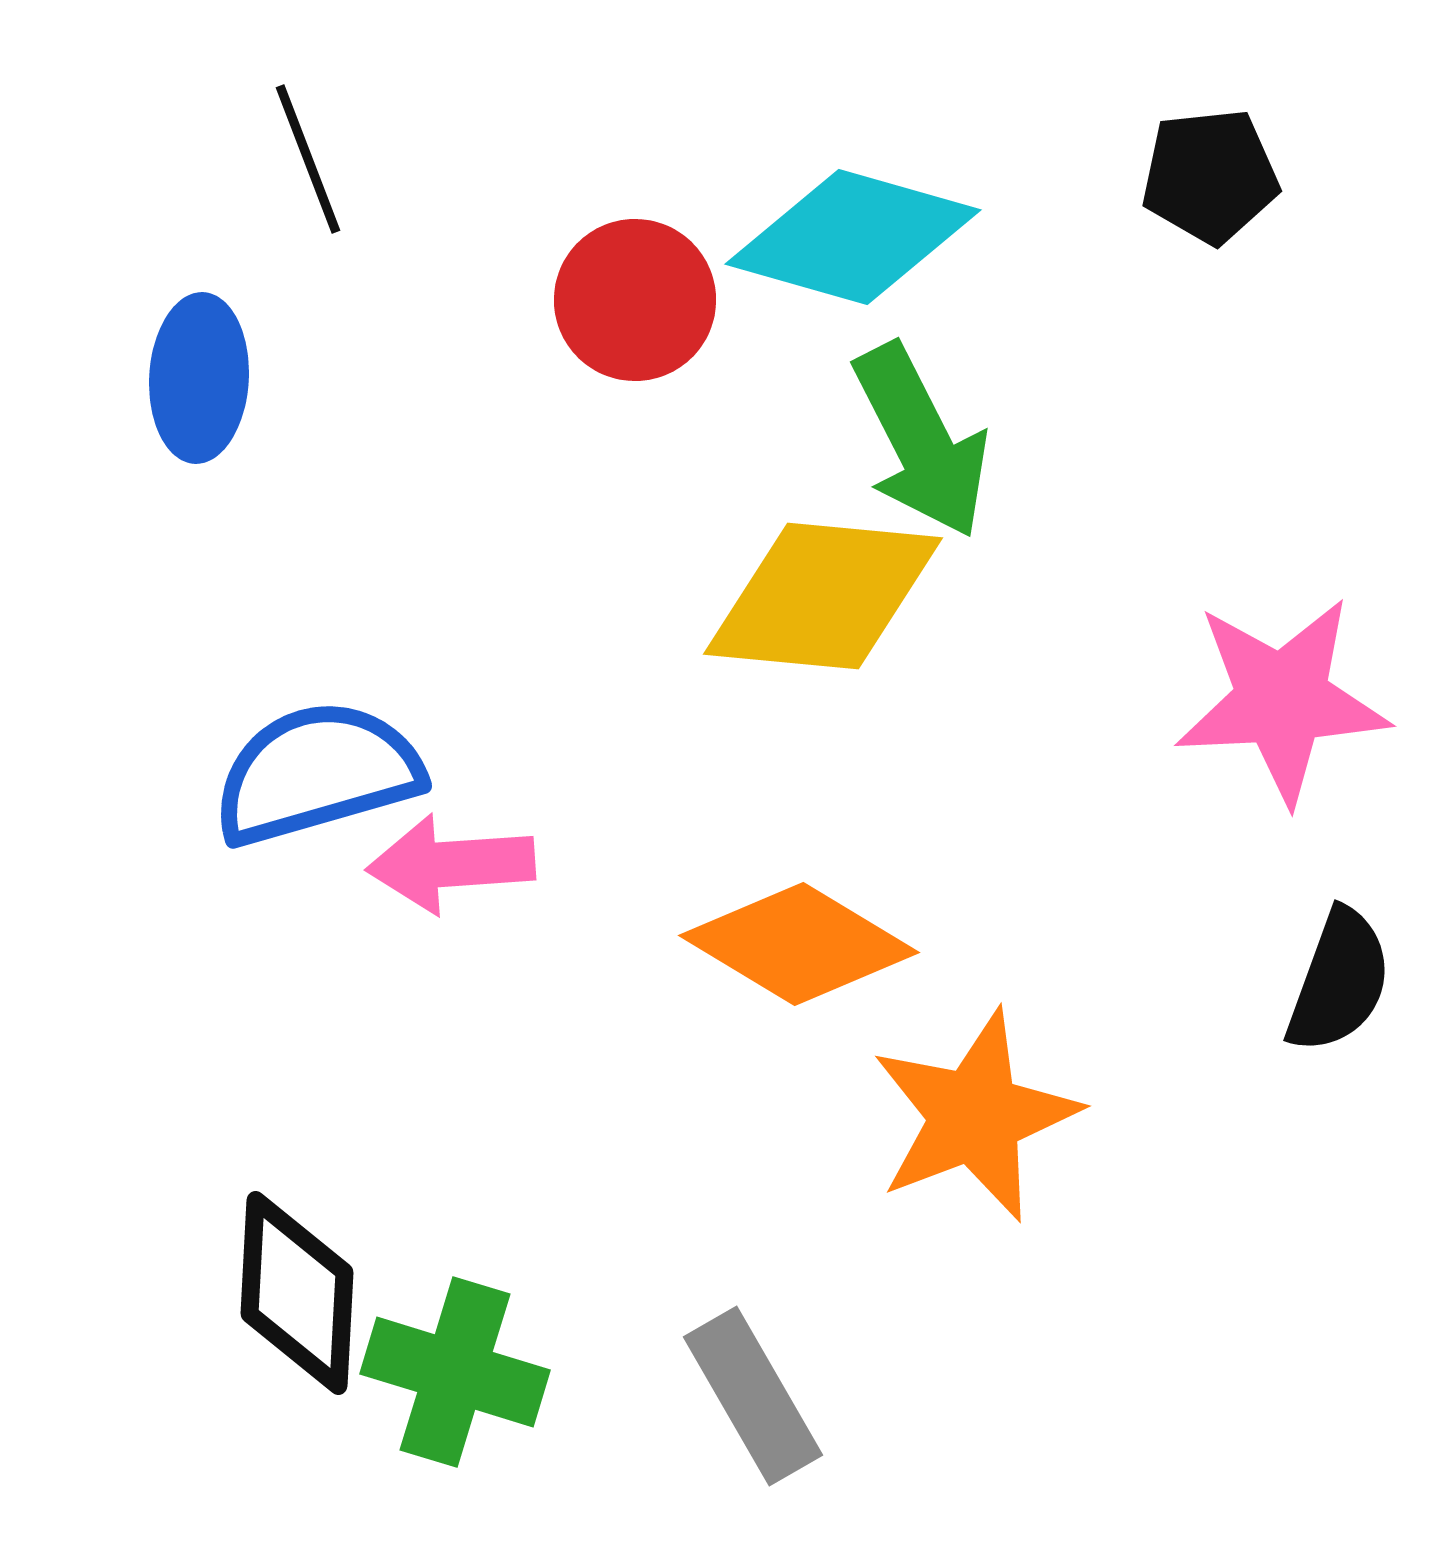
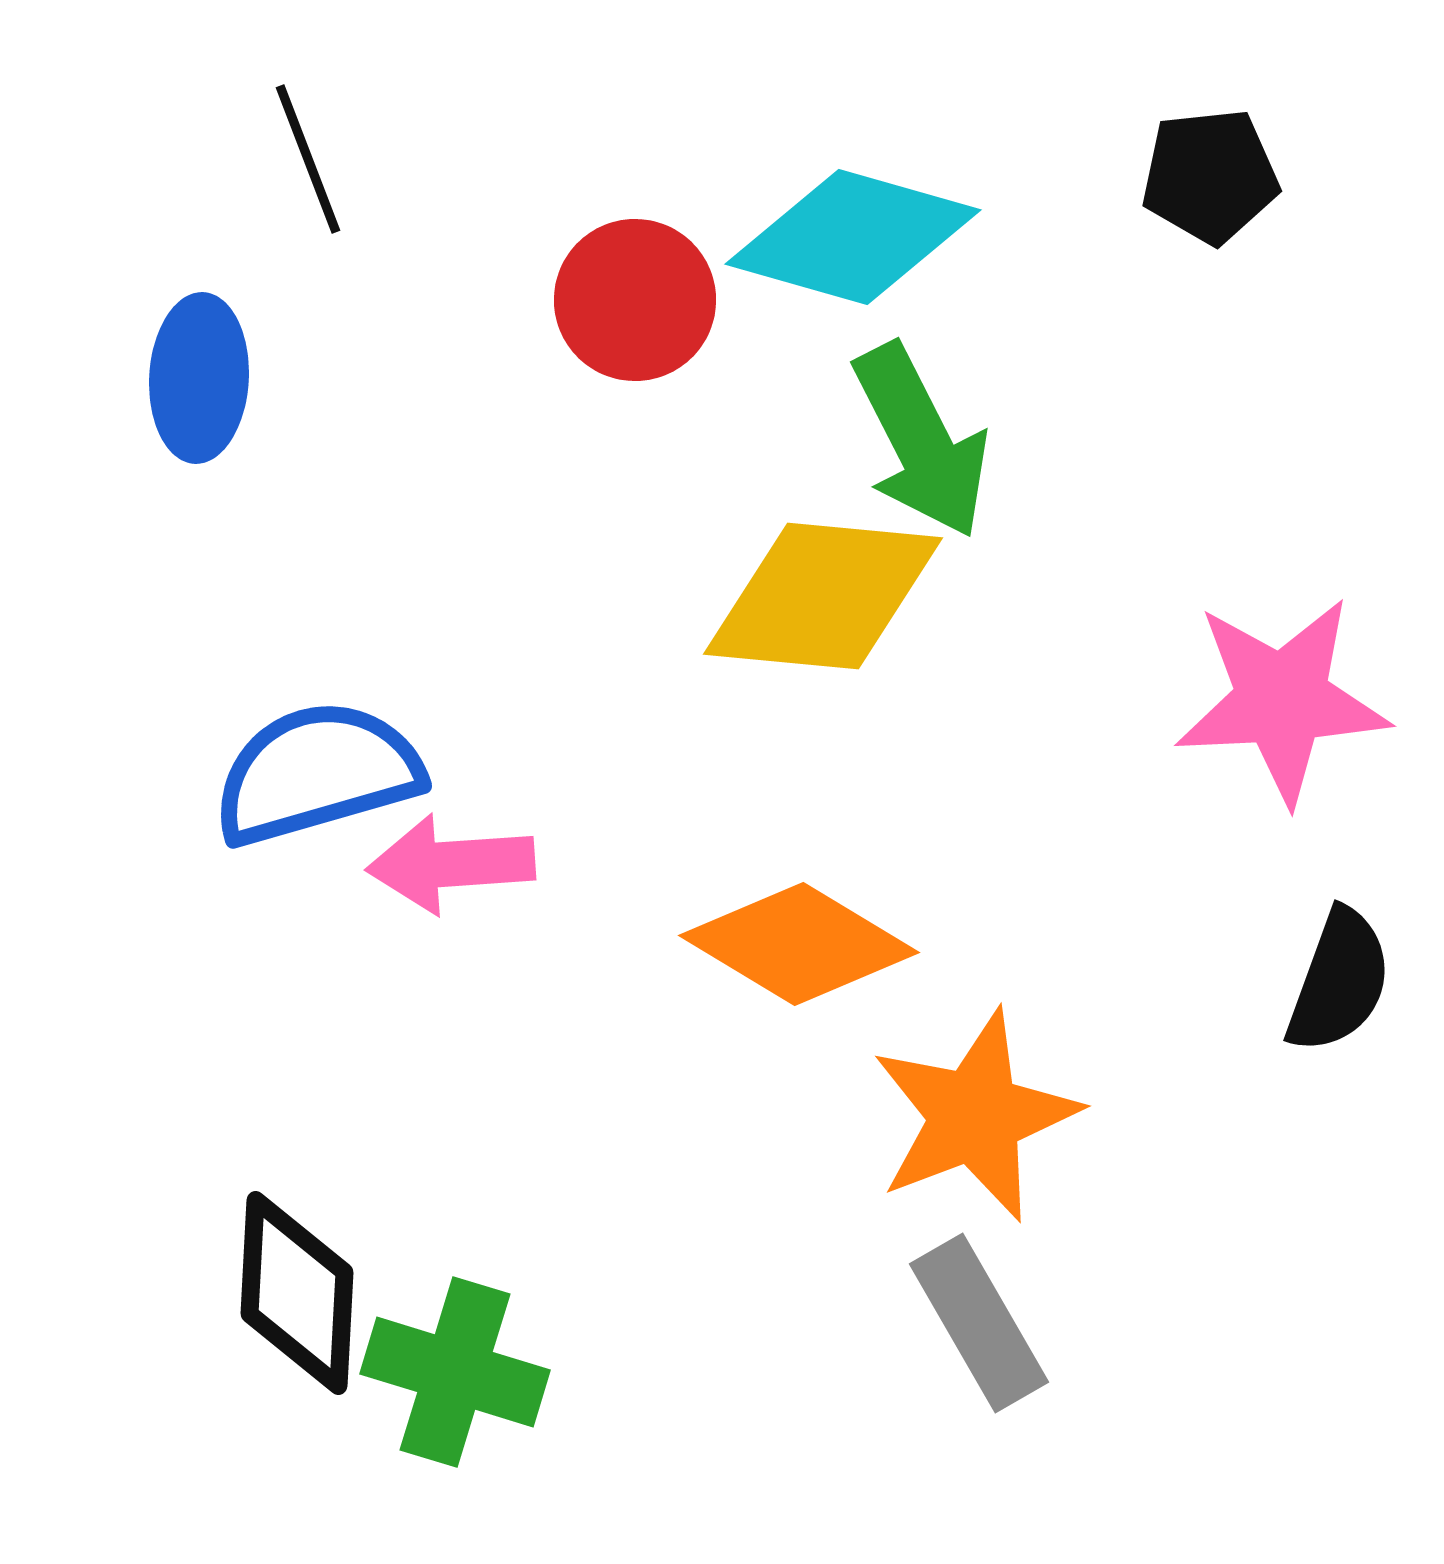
gray rectangle: moved 226 px right, 73 px up
